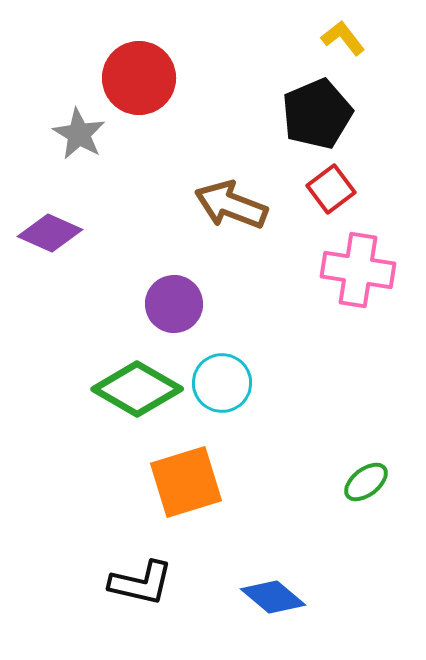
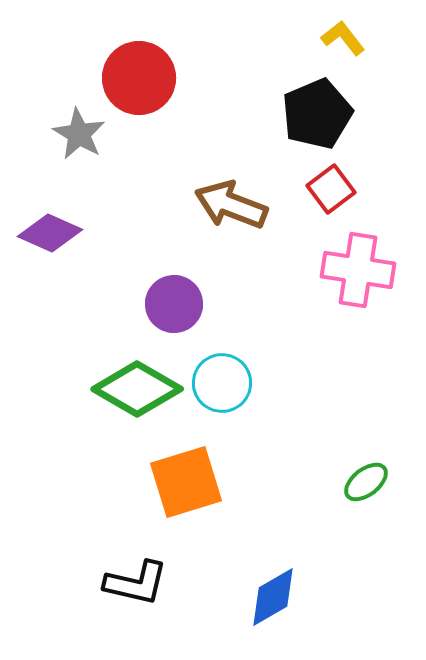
black L-shape: moved 5 px left
blue diamond: rotated 70 degrees counterclockwise
